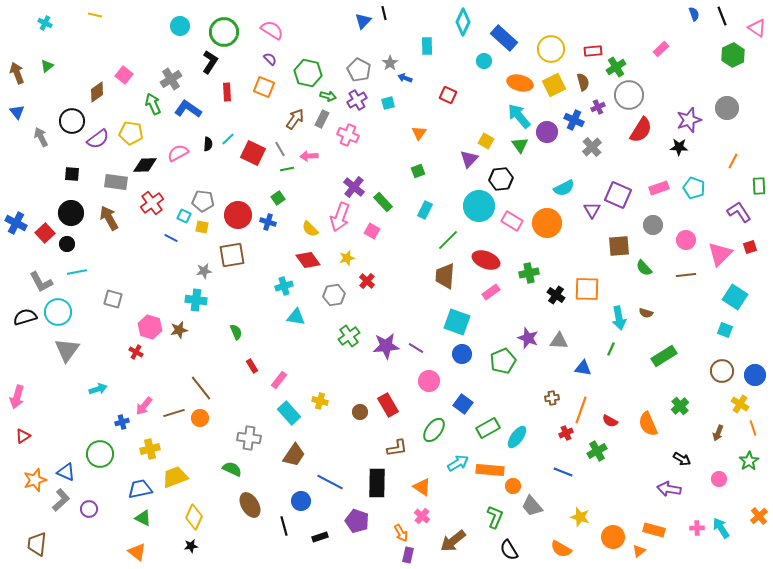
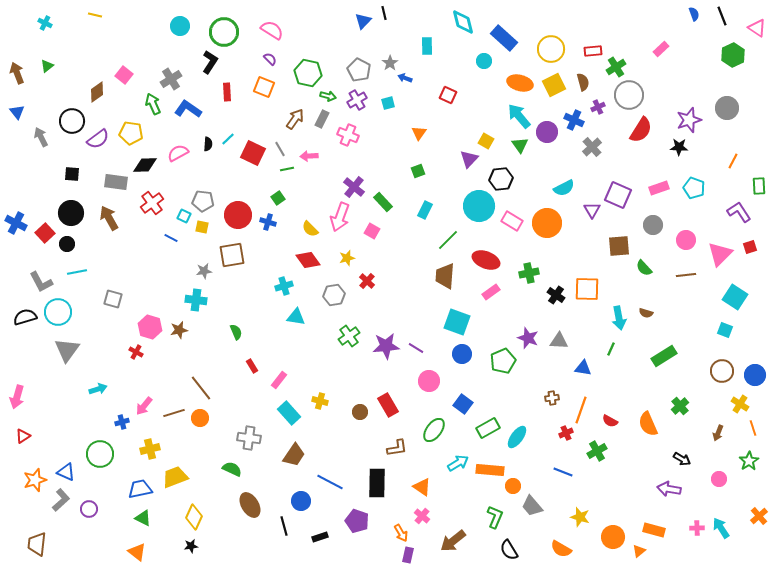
cyan diamond at (463, 22): rotated 40 degrees counterclockwise
